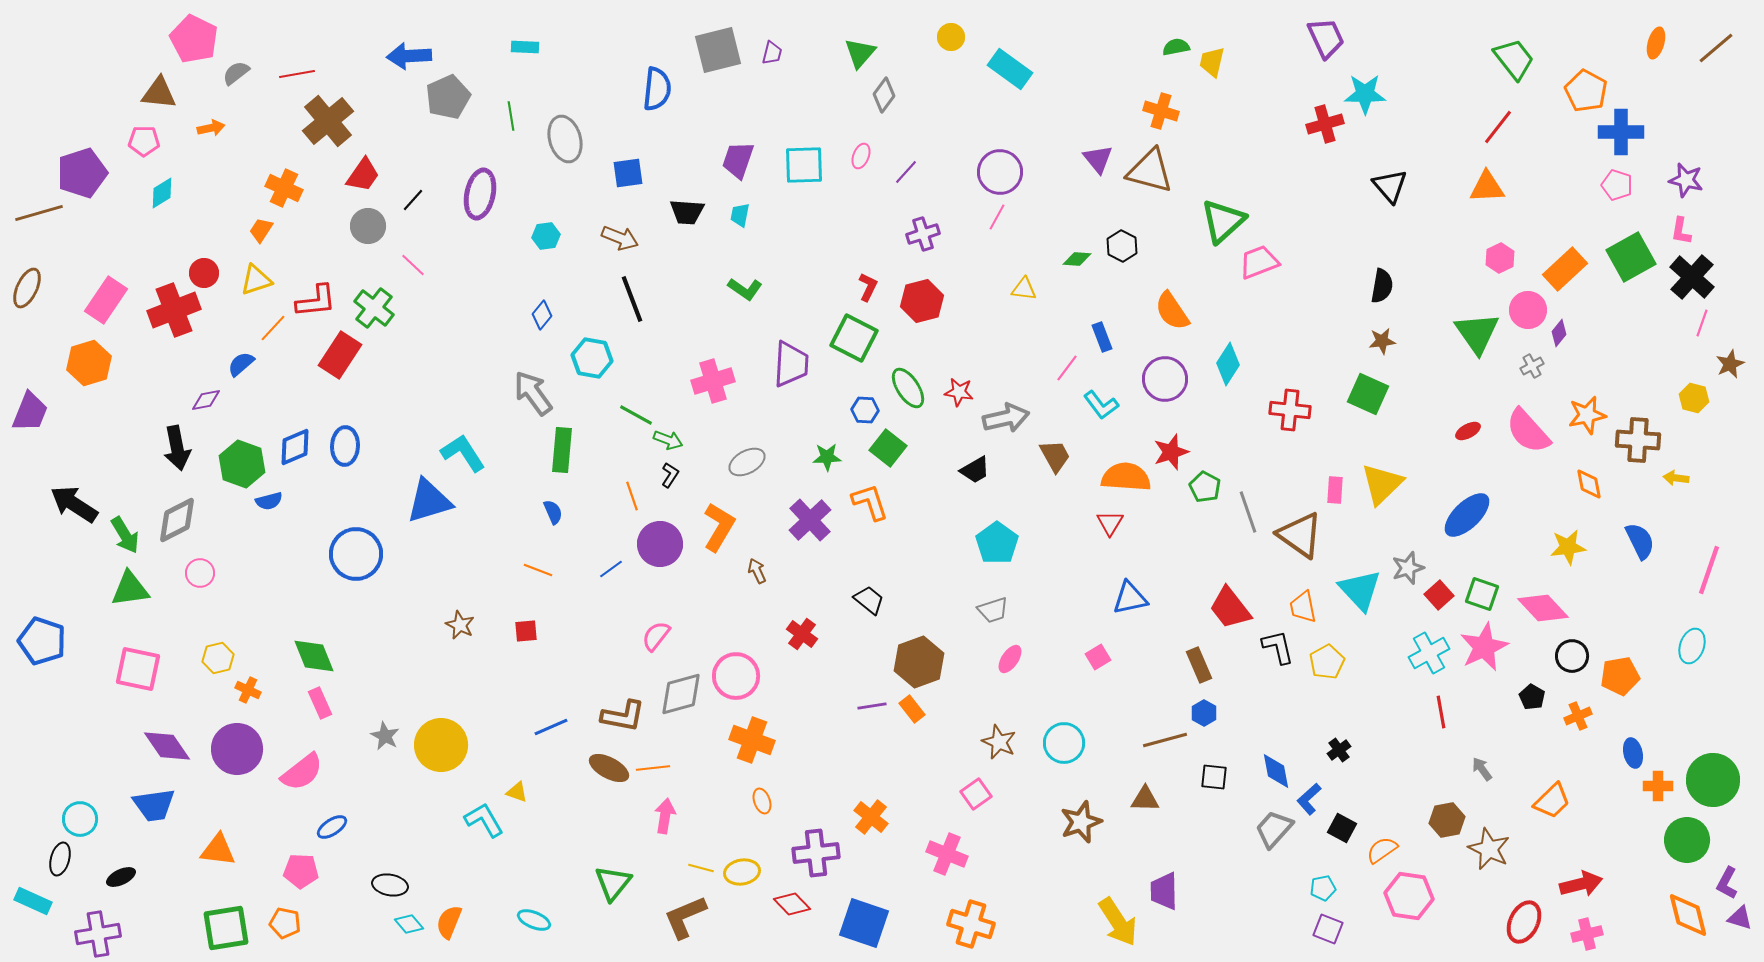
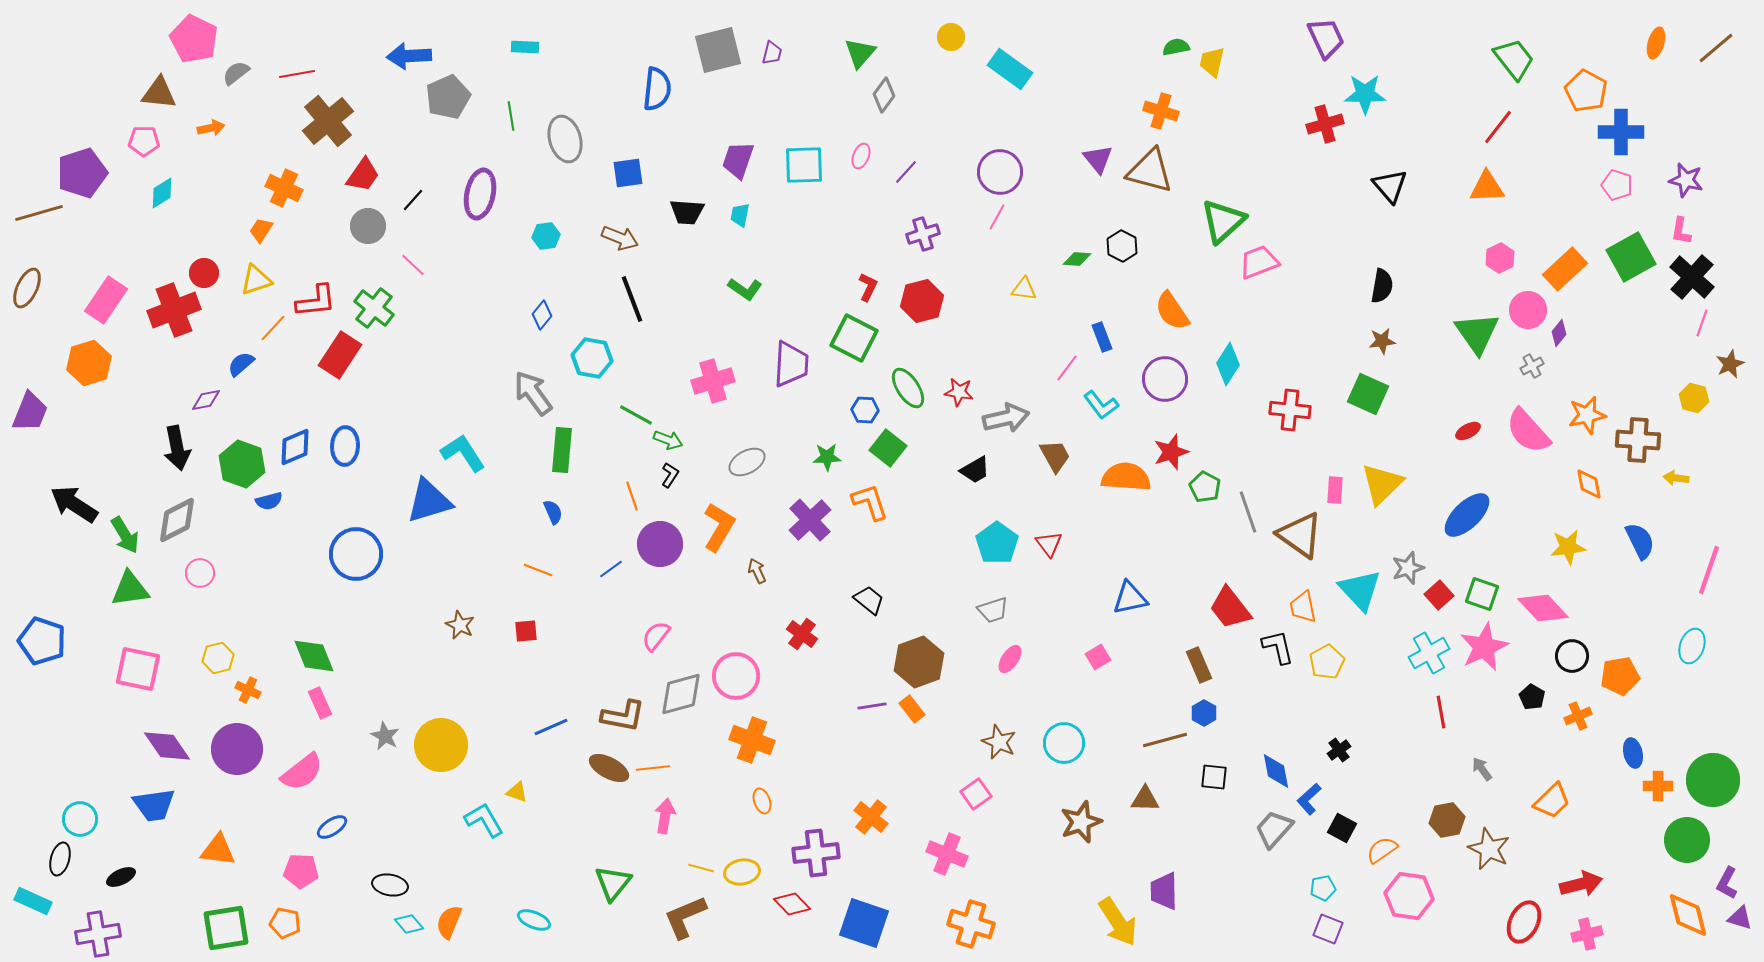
red triangle at (1110, 523): moved 61 px left, 21 px down; rotated 8 degrees counterclockwise
